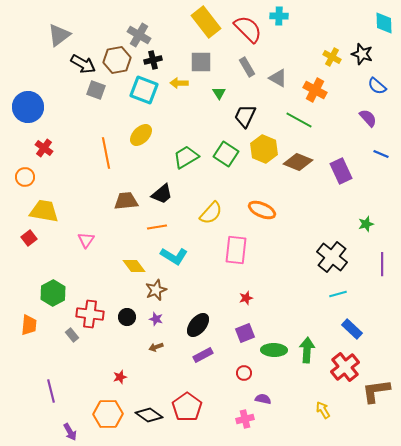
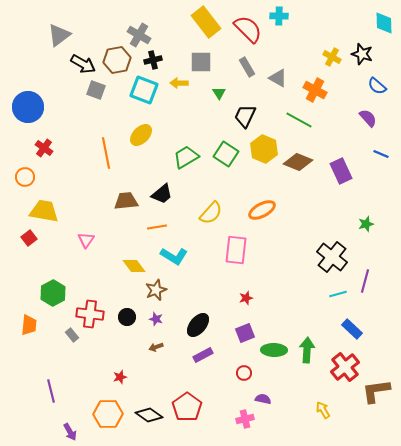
orange ellipse at (262, 210): rotated 52 degrees counterclockwise
purple line at (382, 264): moved 17 px left, 17 px down; rotated 15 degrees clockwise
